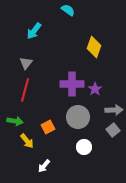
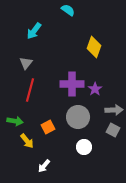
red line: moved 5 px right
gray square: rotated 24 degrees counterclockwise
